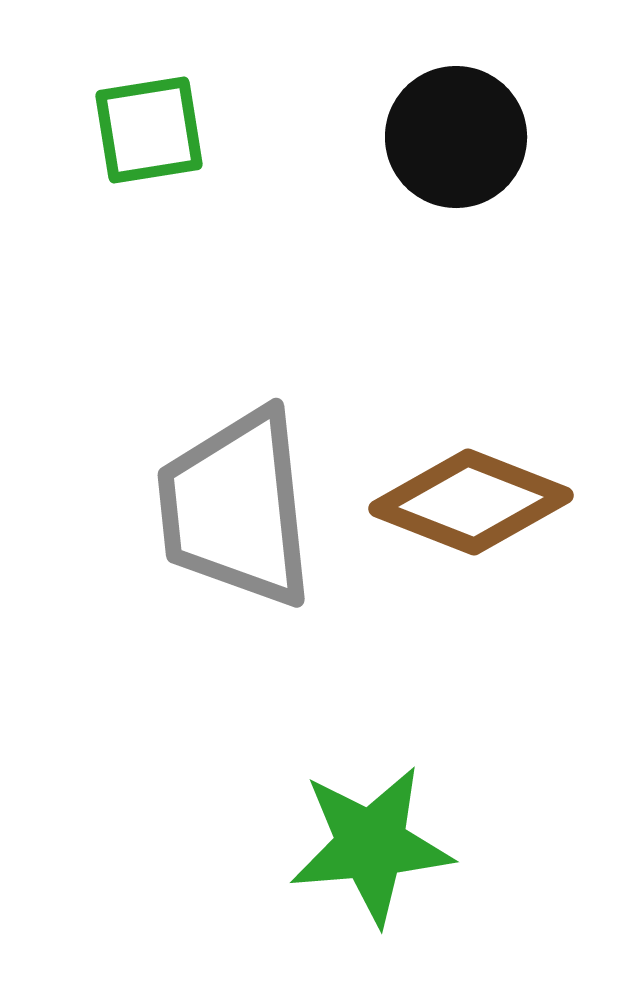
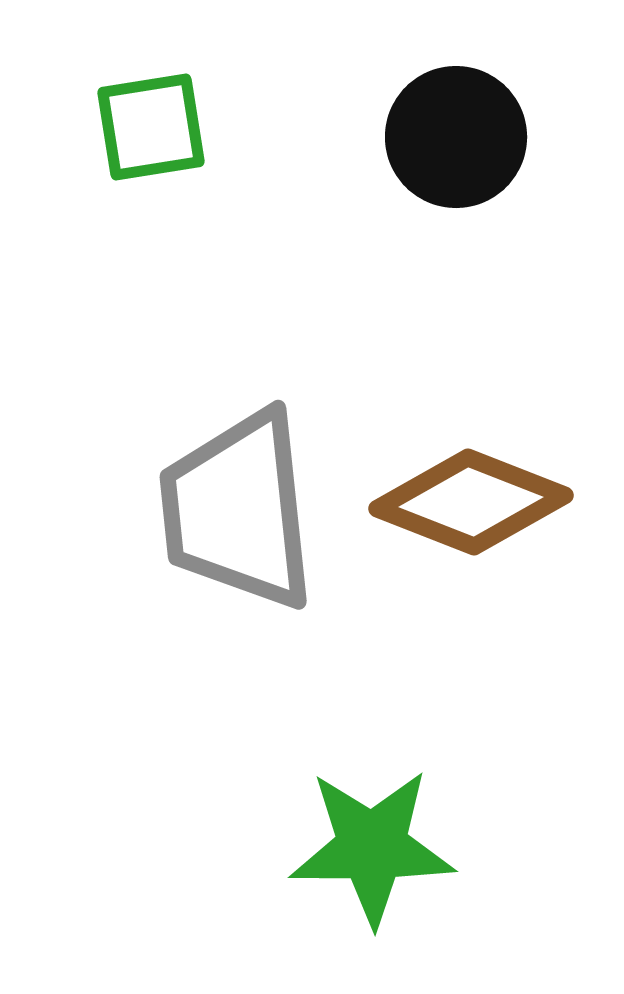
green square: moved 2 px right, 3 px up
gray trapezoid: moved 2 px right, 2 px down
green star: moved 1 px right, 2 px down; rotated 5 degrees clockwise
